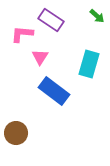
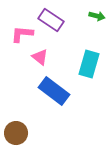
green arrow: rotated 28 degrees counterclockwise
pink triangle: rotated 24 degrees counterclockwise
